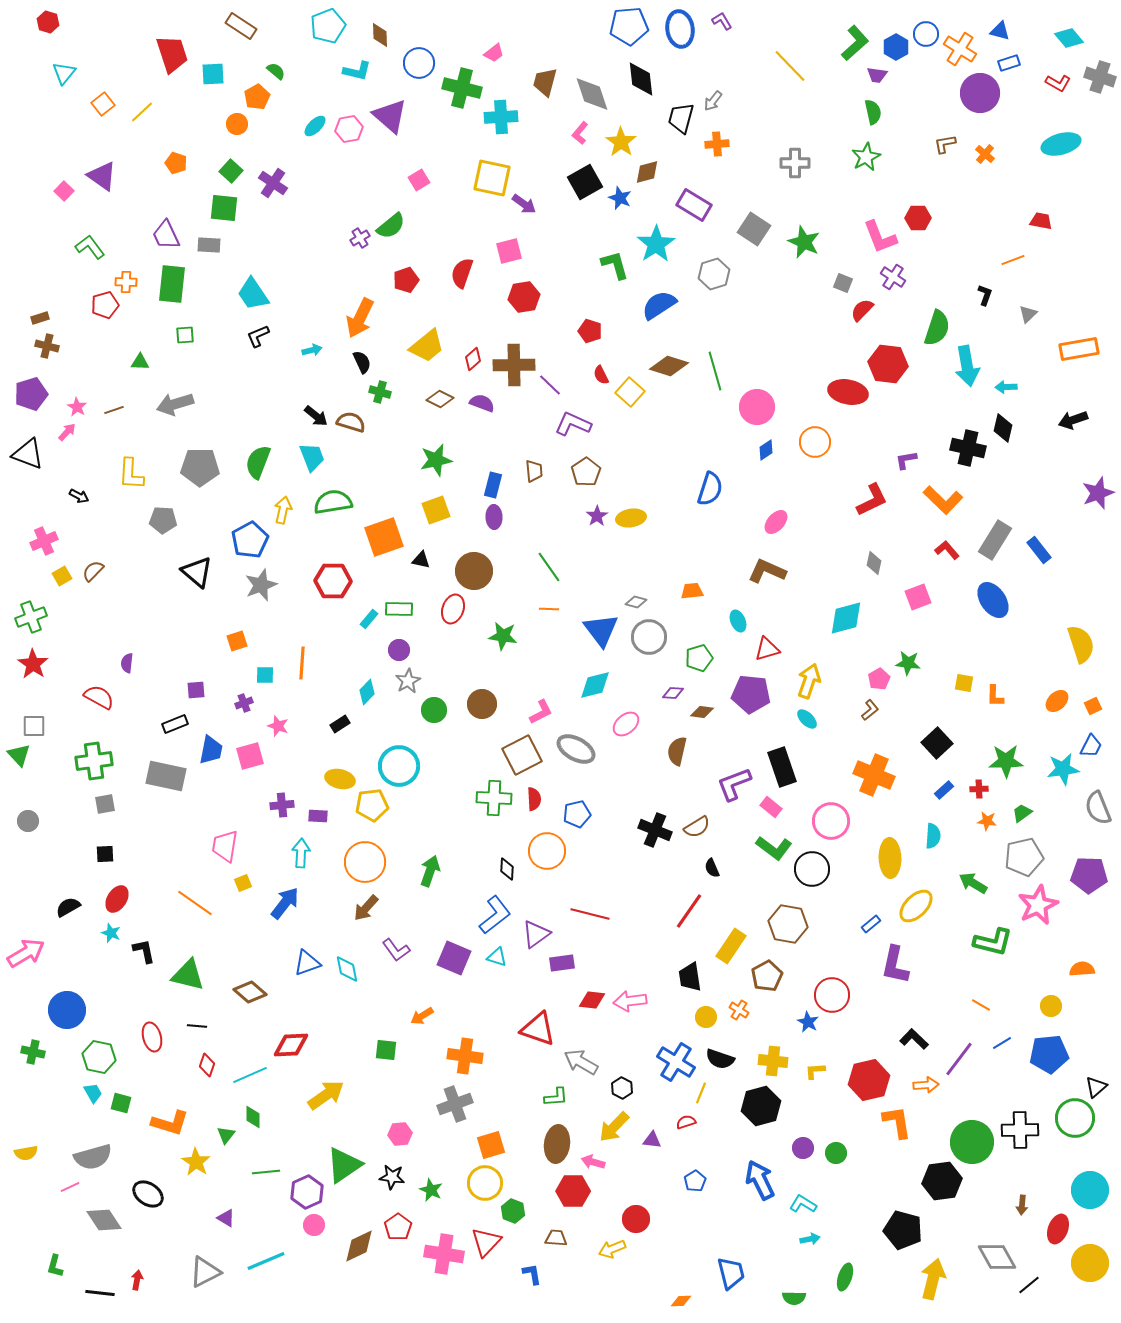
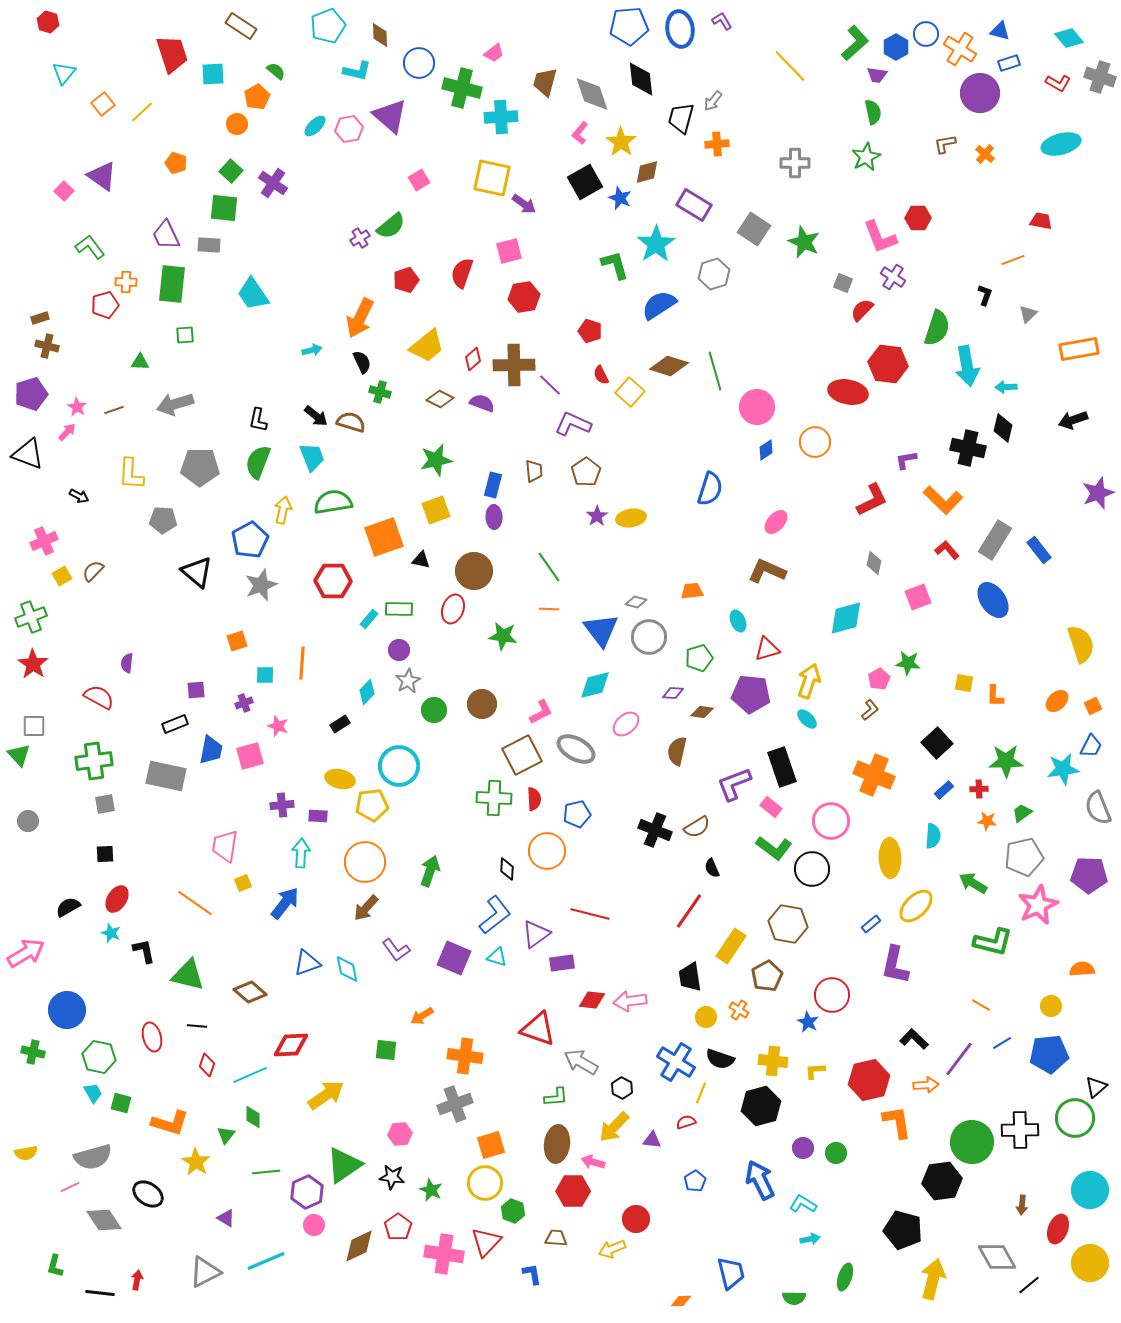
black L-shape at (258, 336): moved 84 px down; rotated 55 degrees counterclockwise
